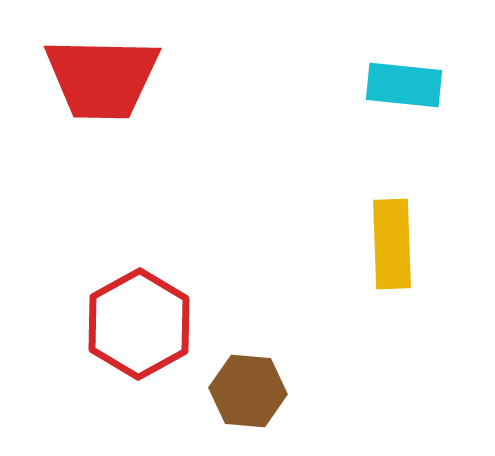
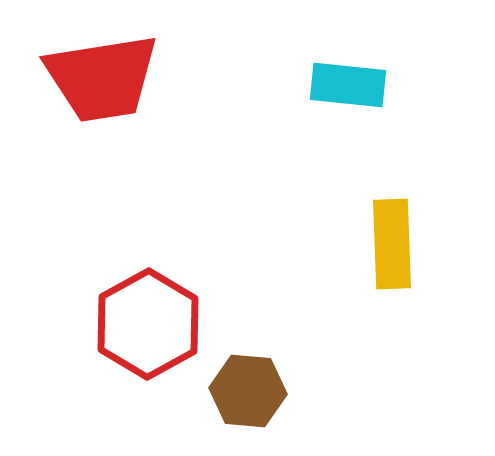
red trapezoid: rotated 10 degrees counterclockwise
cyan rectangle: moved 56 px left
red hexagon: moved 9 px right
